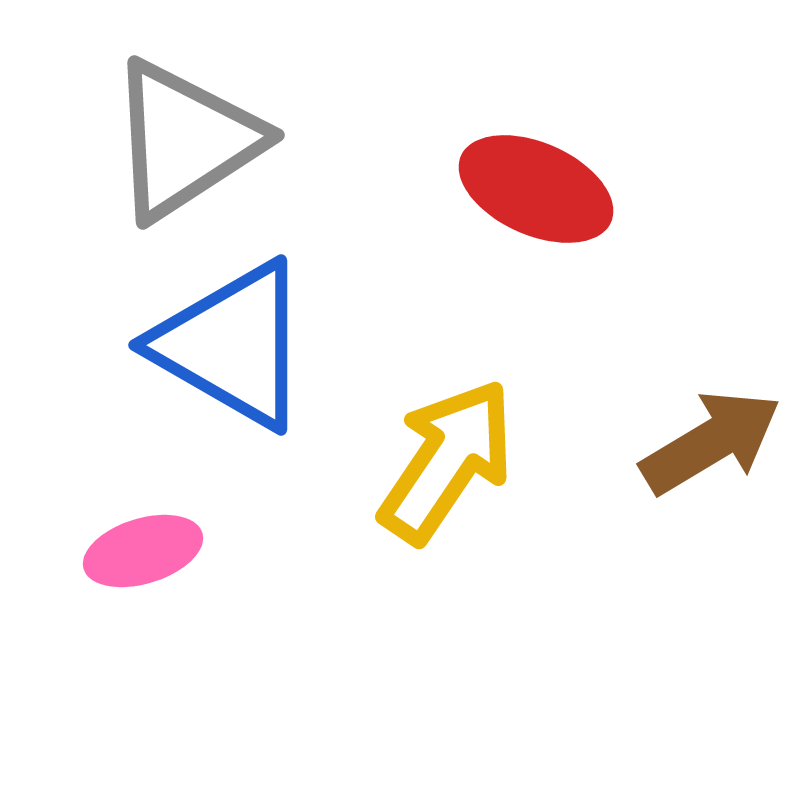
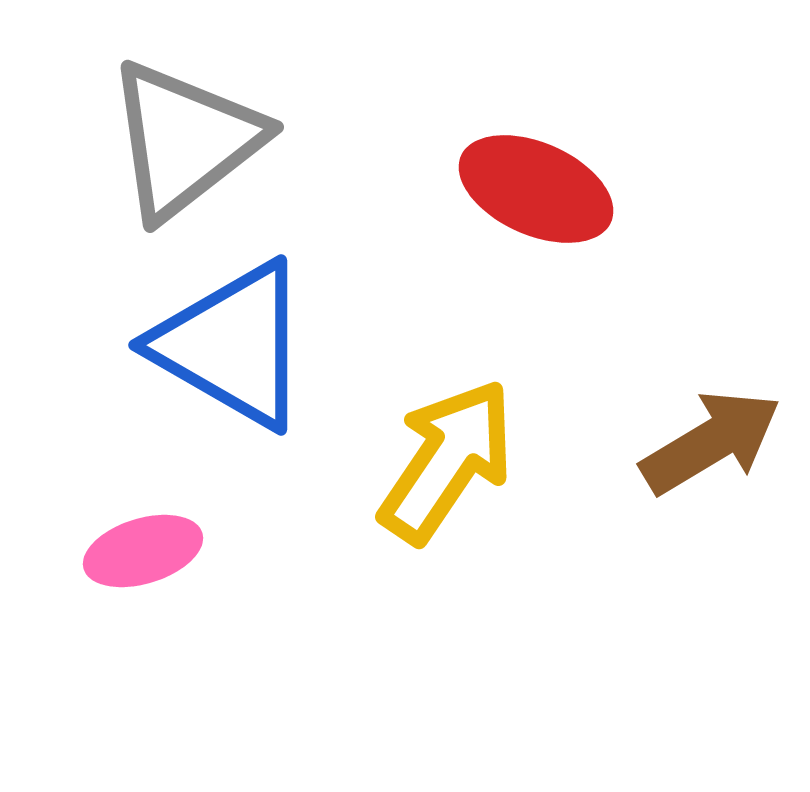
gray triangle: rotated 5 degrees counterclockwise
